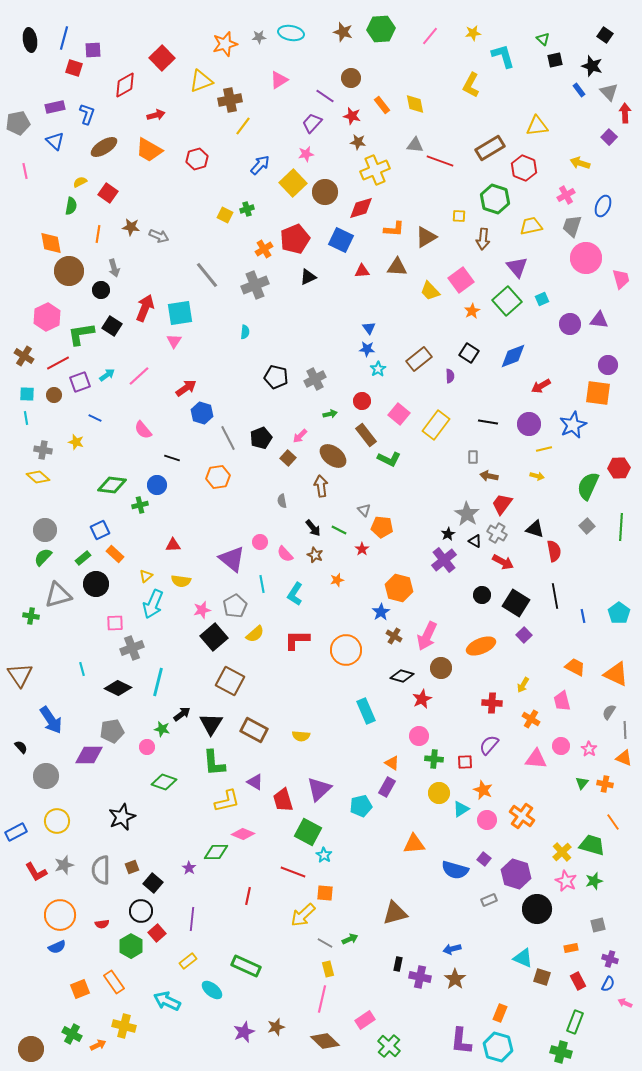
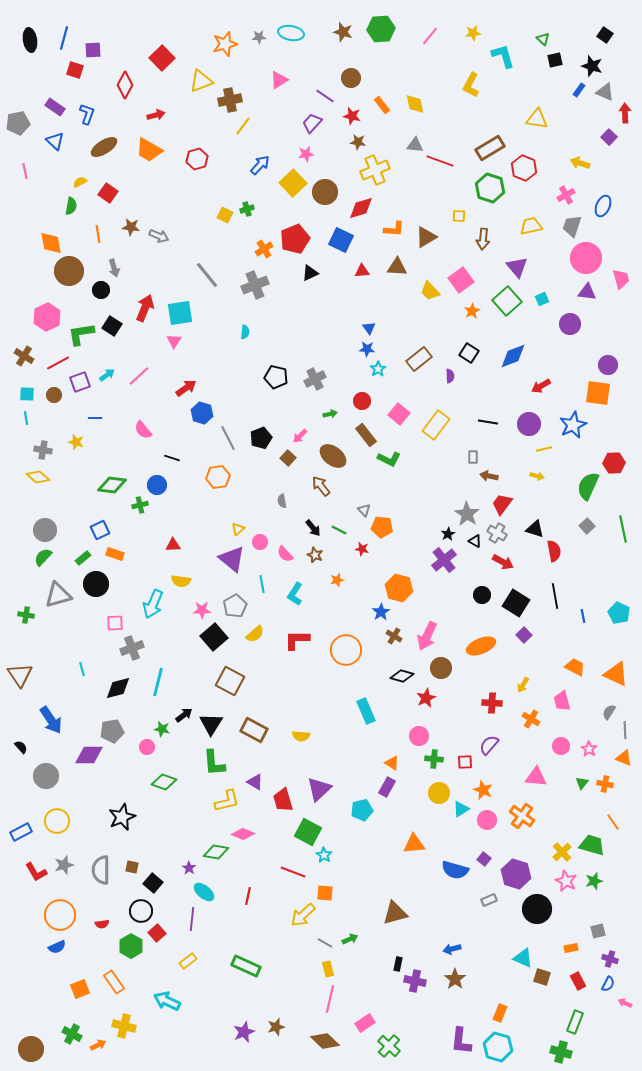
red square at (74, 68): moved 1 px right, 2 px down
red diamond at (125, 85): rotated 32 degrees counterclockwise
blue rectangle at (579, 90): rotated 72 degrees clockwise
gray triangle at (609, 92): moved 4 px left; rotated 24 degrees counterclockwise
purple rectangle at (55, 107): rotated 48 degrees clockwise
yellow triangle at (537, 126): moved 7 px up; rotated 15 degrees clockwise
green hexagon at (495, 199): moved 5 px left, 11 px up
orange line at (98, 234): rotated 18 degrees counterclockwise
black triangle at (308, 277): moved 2 px right, 4 px up
purple triangle at (599, 320): moved 12 px left, 28 px up
blue line at (95, 418): rotated 24 degrees counterclockwise
red hexagon at (619, 468): moved 5 px left, 5 px up
brown arrow at (321, 486): rotated 30 degrees counterclockwise
green line at (621, 527): moved 2 px right, 2 px down; rotated 16 degrees counterclockwise
red star at (362, 549): rotated 24 degrees counterclockwise
orange rectangle at (115, 554): rotated 24 degrees counterclockwise
yellow triangle at (146, 576): moved 92 px right, 47 px up
pink star at (202, 610): rotated 12 degrees clockwise
cyan pentagon at (619, 613): rotated 10 degrees counterclockwise
green cross at (31, 616): moved 5 px left, 1 px up
black diamond at (118, 688): rotated 40 degrees counterclockwise
red star at (422, 699): moved 4 px right, 1 px up
black arrow at (182, 714): moved 2 px right, 1 px down
pink triangle at (536, 759): moved 18 px down
cyan pentagon at (361, 806): moved 1 px right, 4 px down
blue rectangle at (16, 832): moved 5 px right
green diamond at (216, 852): rotated 10 degrees clockwise
brown square at (132, 867): rotated 32 degrees clockwise
gray square at (598, 925): moved 6 px down
purple cross at (420, 977): moved 5 px left, 4 px down
cyan ellipse at (212, 990): moved 8 px left, 98 px up
pink line at (322, 999): moved 8 px right
pink rectangle at (365, 1020): moved 3 px down
